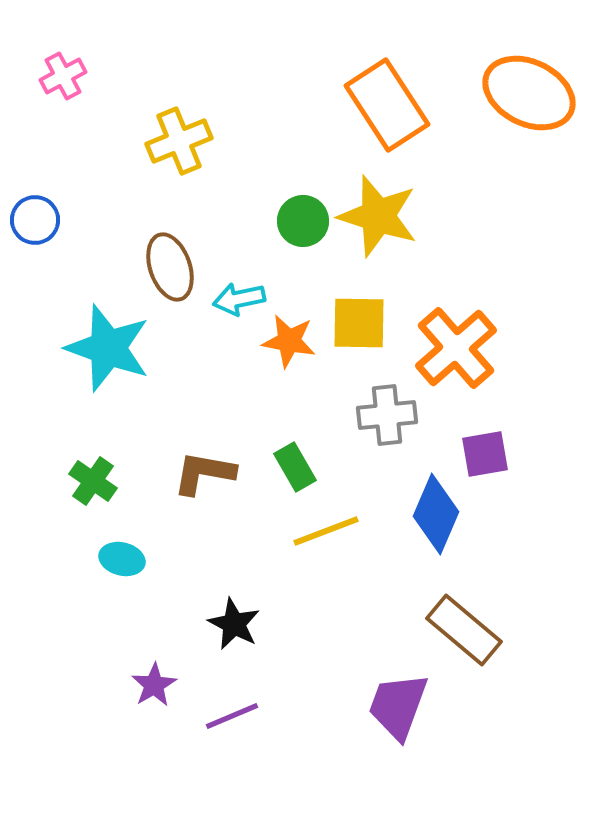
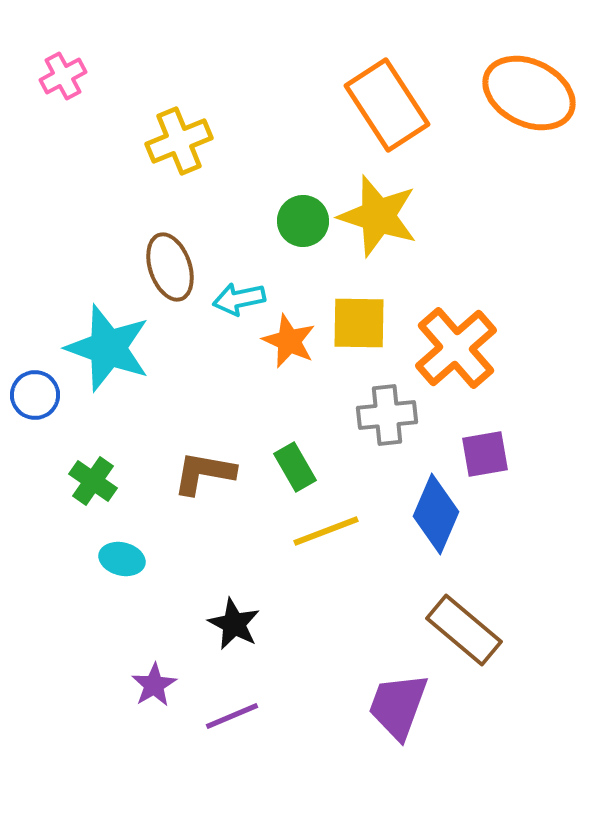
blue circle: moved 175 px down
orange star: rotated 14 degrees clockwise
